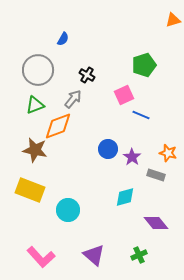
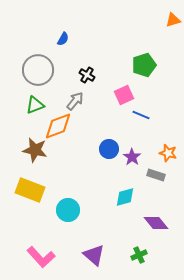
gray arrow: moved 2 px right, 2 px down
blue circle: moved 1 px right
